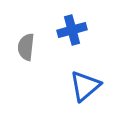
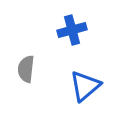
gray semicircle: moved 22 px down
